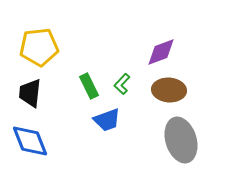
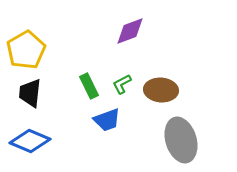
yellow pentagon: moved 13 px left, 3 px down; rotated 24 degrees counterclockwise
purple diamond: moved 31 px left, 21 px up
green L-shape: rotated 20 degrees clockwise
brown ellipse: moved 8 px left
blue diamond: rotated 45 degrees counterclockwise
